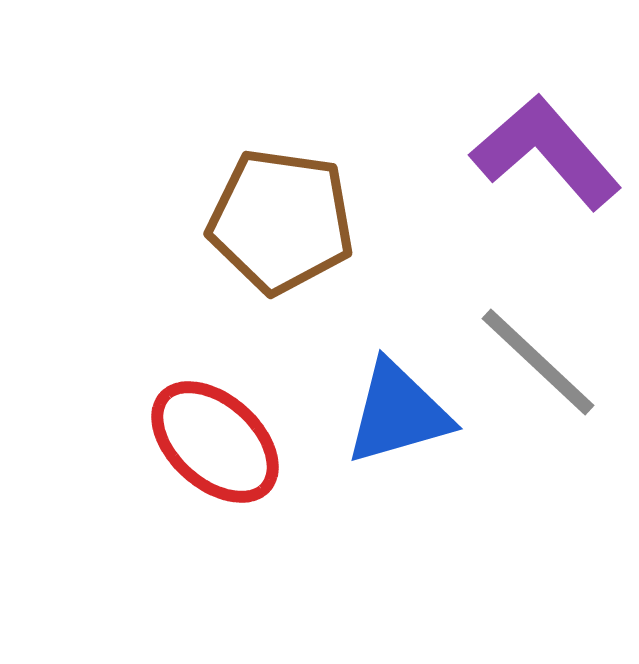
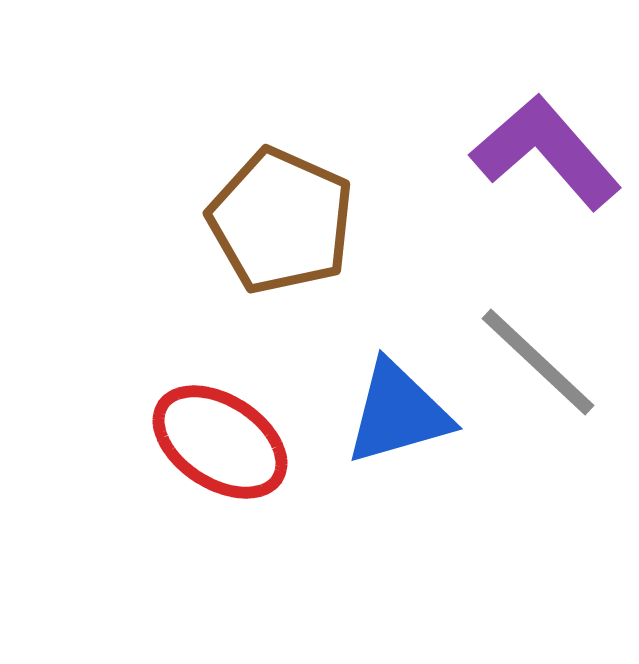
brown pentagon: rotated 16 degrees clockwise
red ellipse: moved 5 px right; rotated 9 degrees counterclockwise
